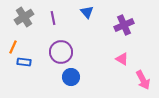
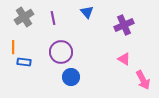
orange line: rotated 24 degrees counterclockwise
pink triangle: moved 2 px right
